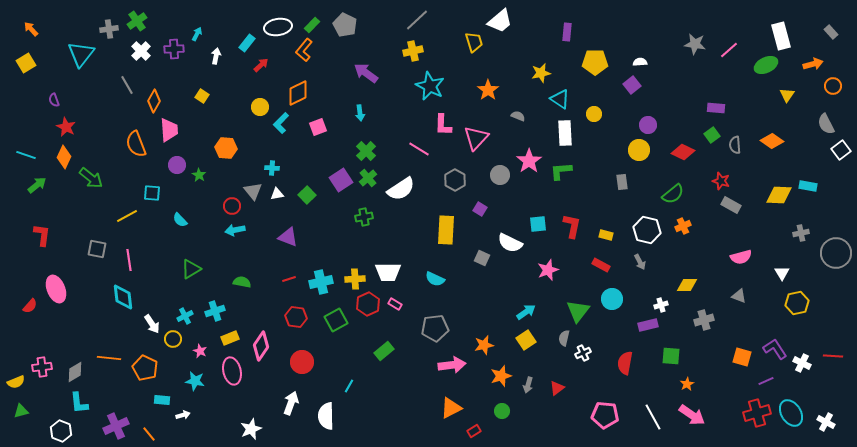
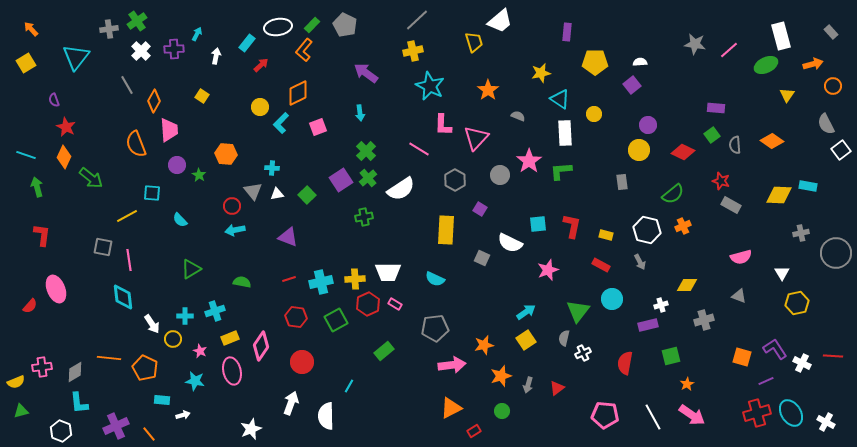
cyan triangle at (81, 54): moved 5 px left, 3 px down
orange hexagon at (226, 148): moved 6 px down
green arrow at (37, 185): moved 2 px down; rotated 66 degrees counterclockwise
gray square at (97, 249): moved 6 px right, 2 px up
cyan cross at (185, 316): rotated 28 degrees clockwise
green square at (671, 356): rotated 18 degrees counterclockwise
